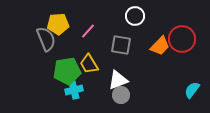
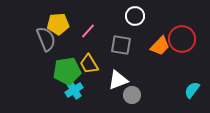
cyan cross: rotated 18 degrees counterclockwise
gray circle: moved 11 px right
